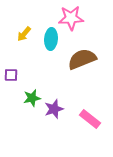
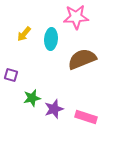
pink star: moved 5 px right, 1 px up
purple square: rotated 16 degrees clockwise
pink rectangle: moved 4 px left, 2 px up; rotated 20 degrees counterclockwise
